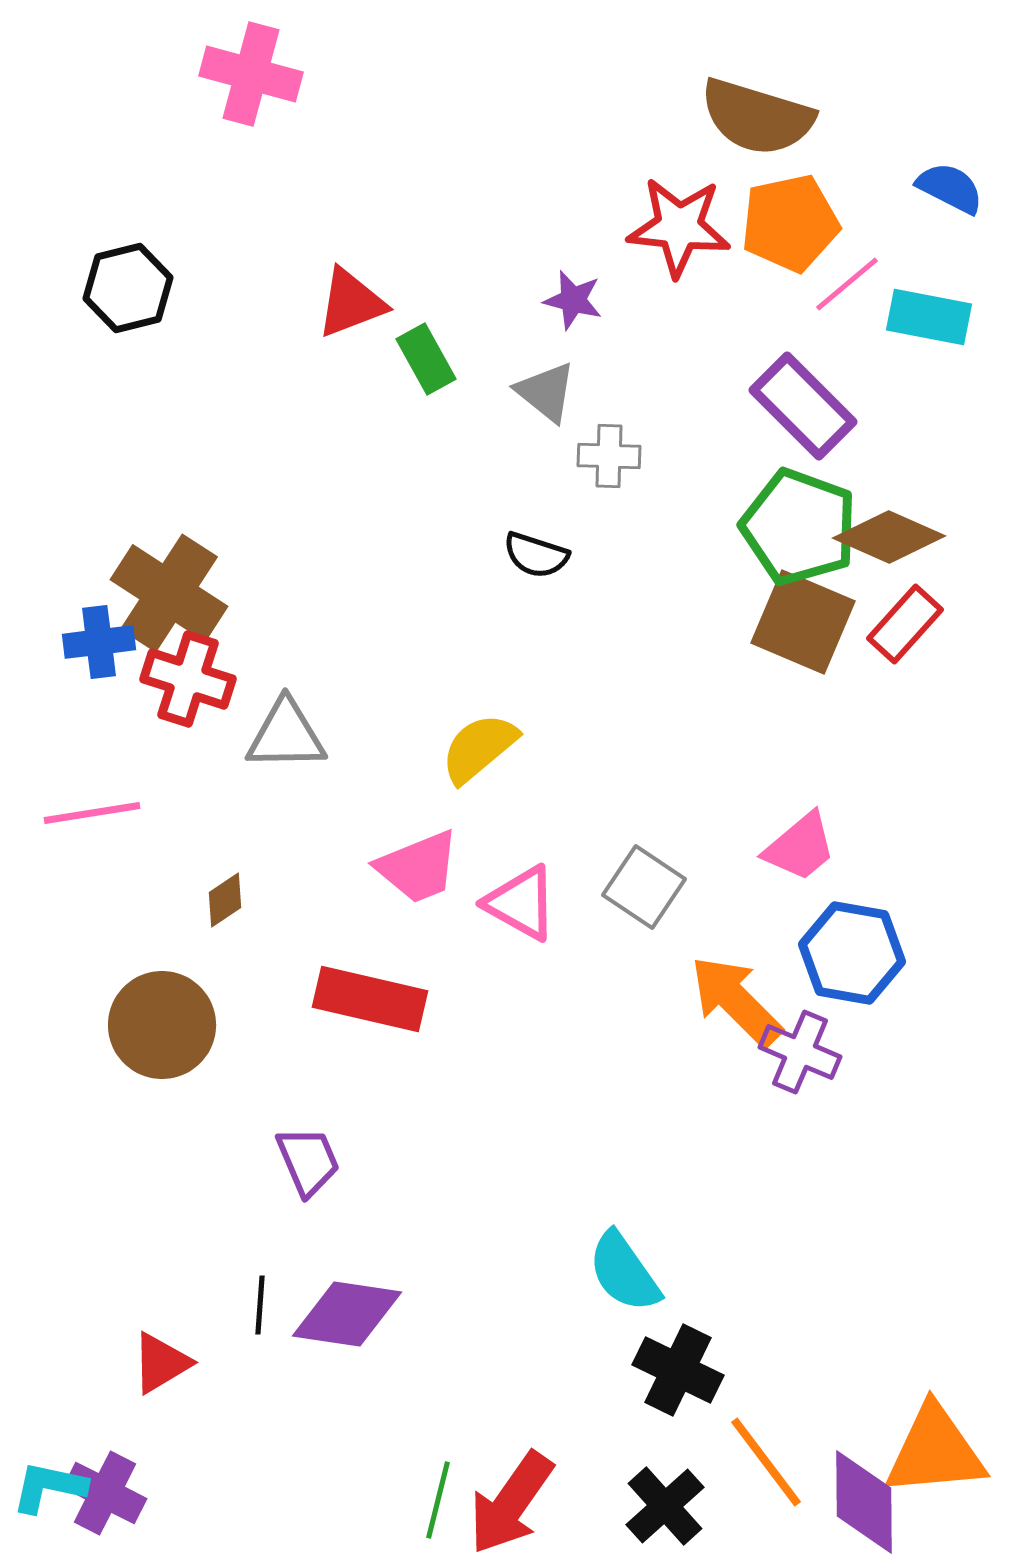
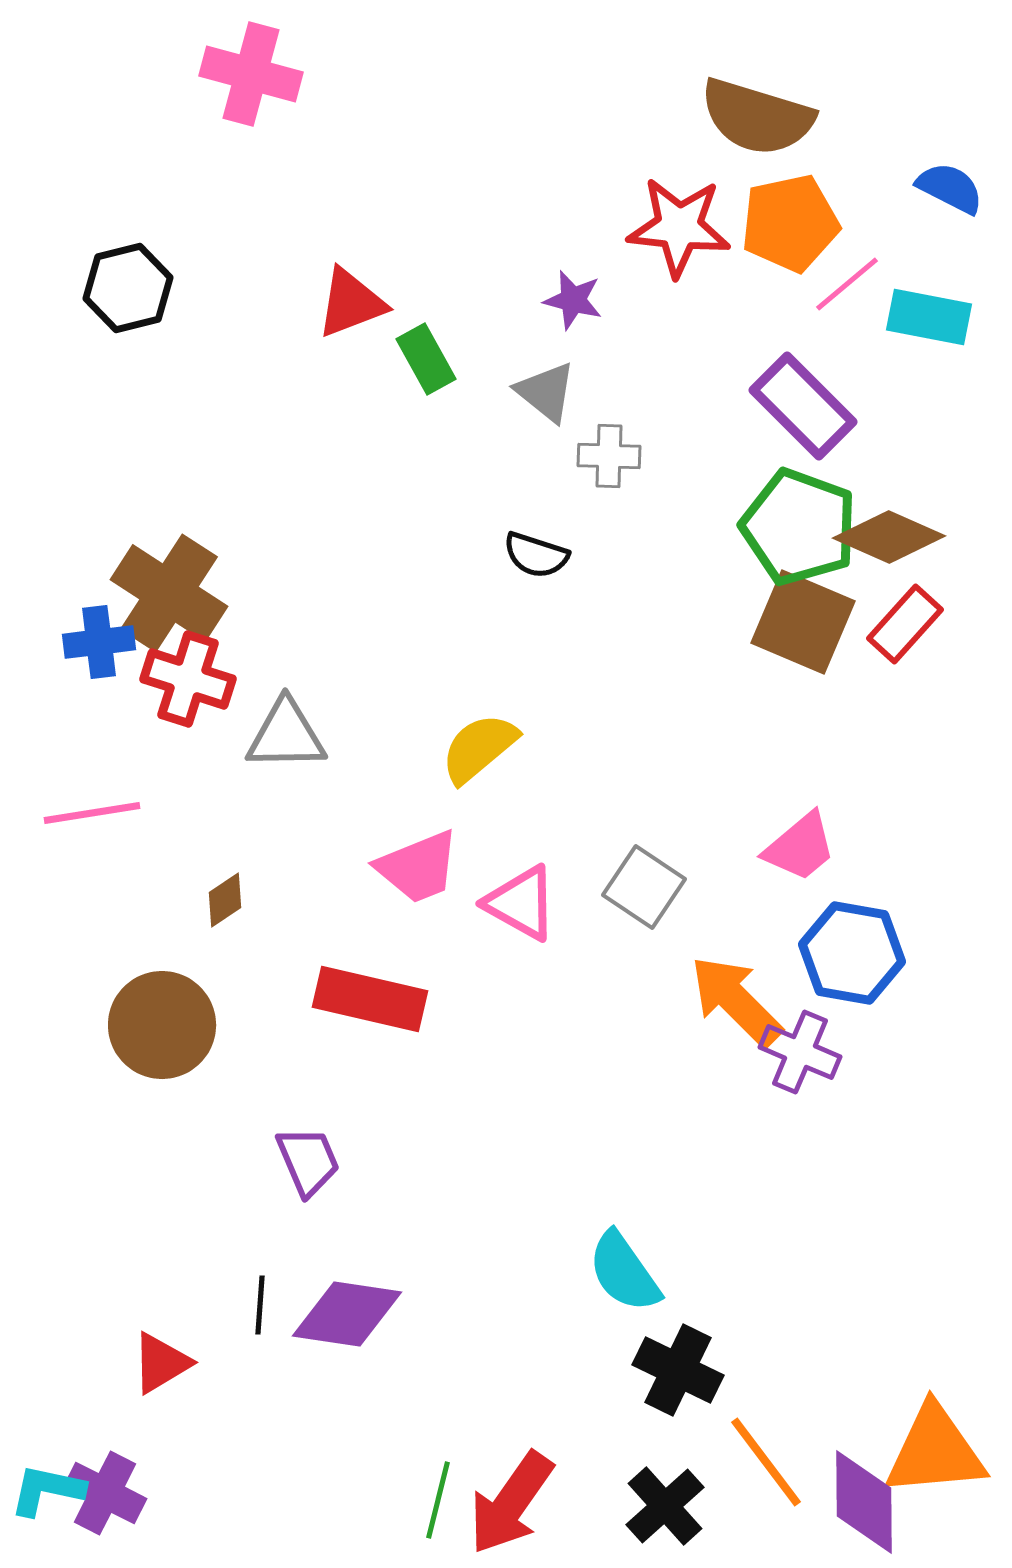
cyan L-shape at (49, 1487): moved 2 px left, 3 px down
